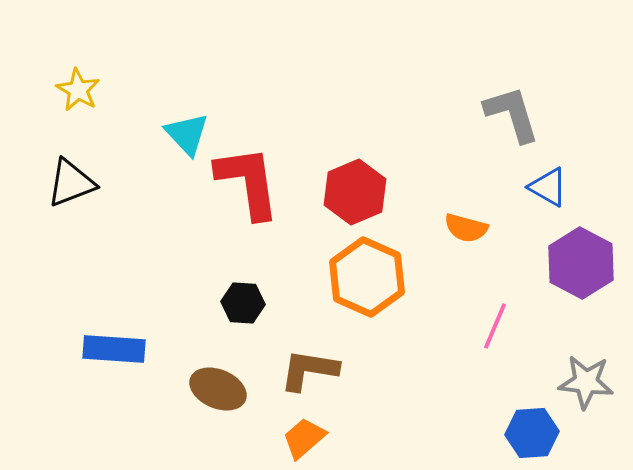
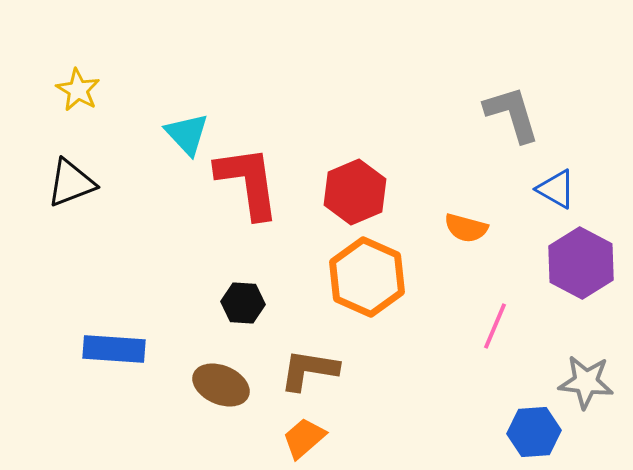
blue triangle: moved 8 px right, 2 px down
brown ellipse: moved 3 px right, 4 px up
blue hexagon: moved 2 px right, 1 px up
